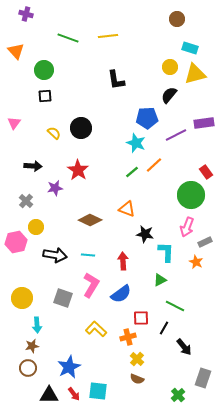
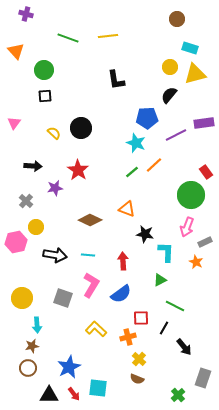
yellow cross at (137, 359): moved 2 px right
cyan square at (98, 391): moved 3 px up
